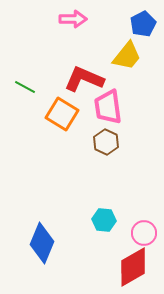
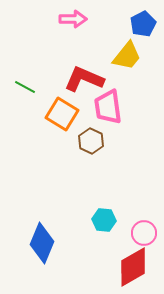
brown hexagon: moved 15 px left, 1 px up
